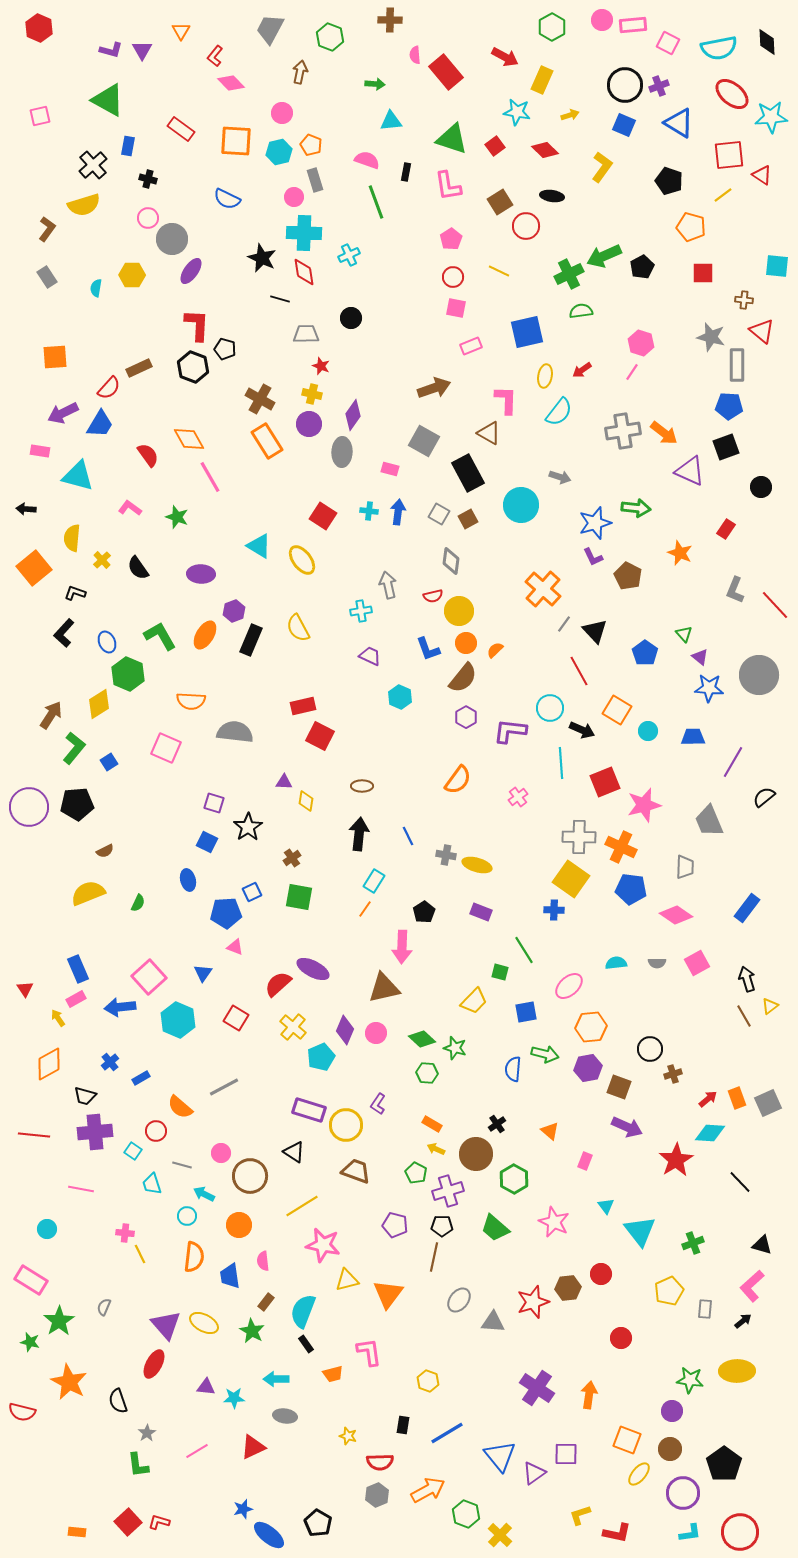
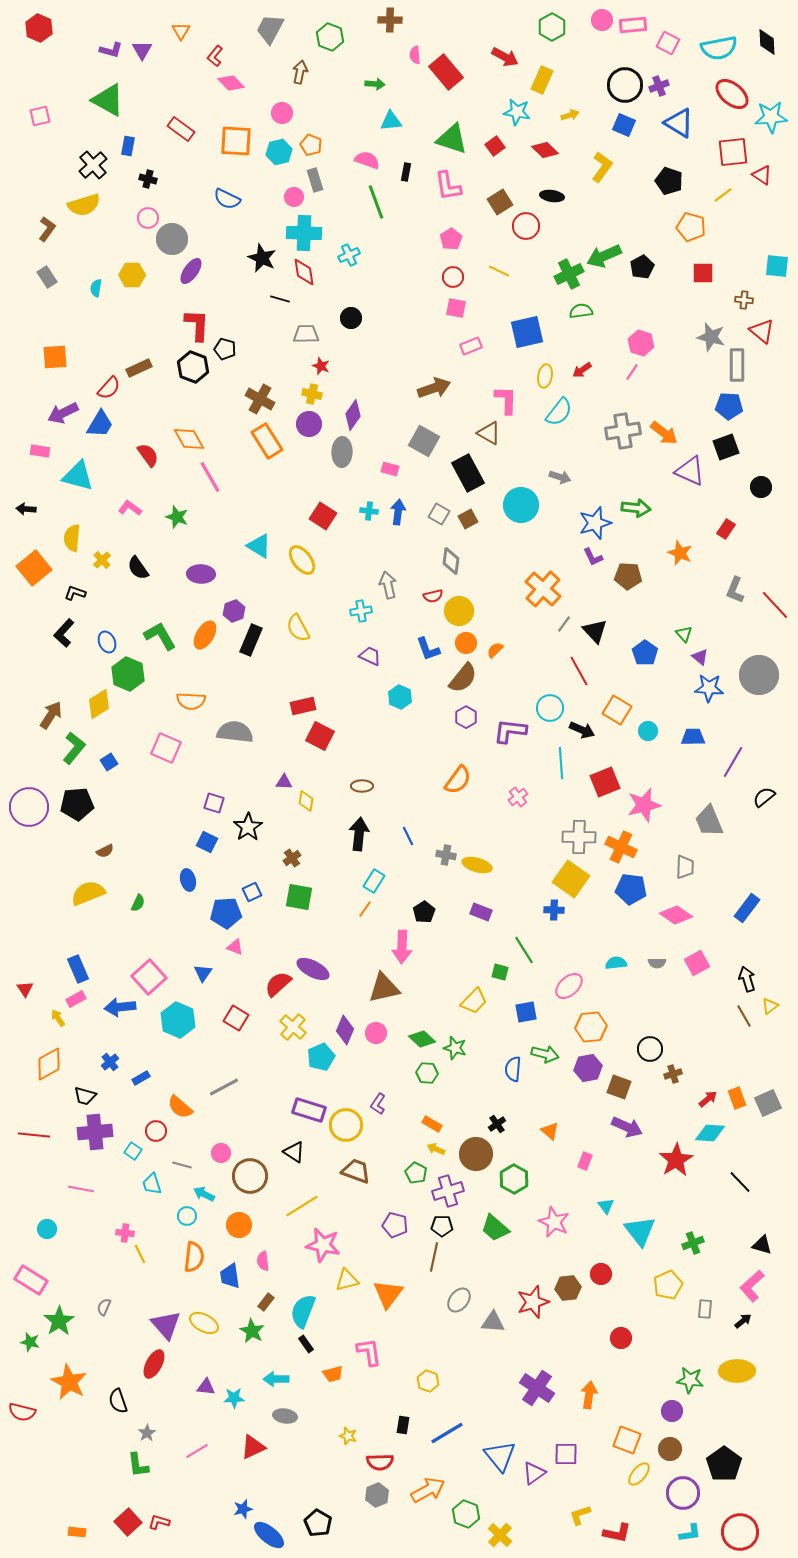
red square at (729, 155): moved 4 px right, 3 px up
brown pentagon at (628, 576): rotated 24 degrees counterclockwise
yellow pentagon at (669, 1291): moved 1 px left, 6 px up
